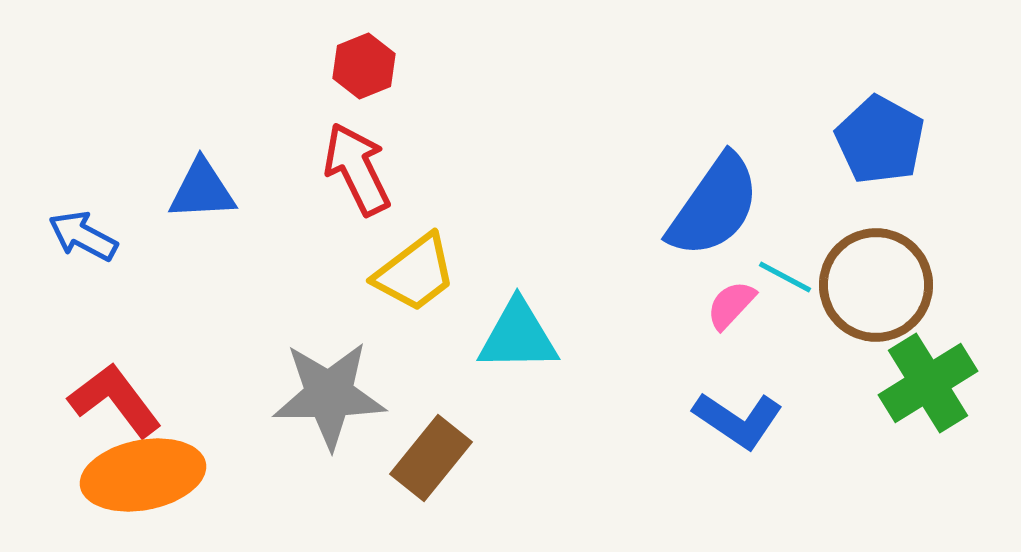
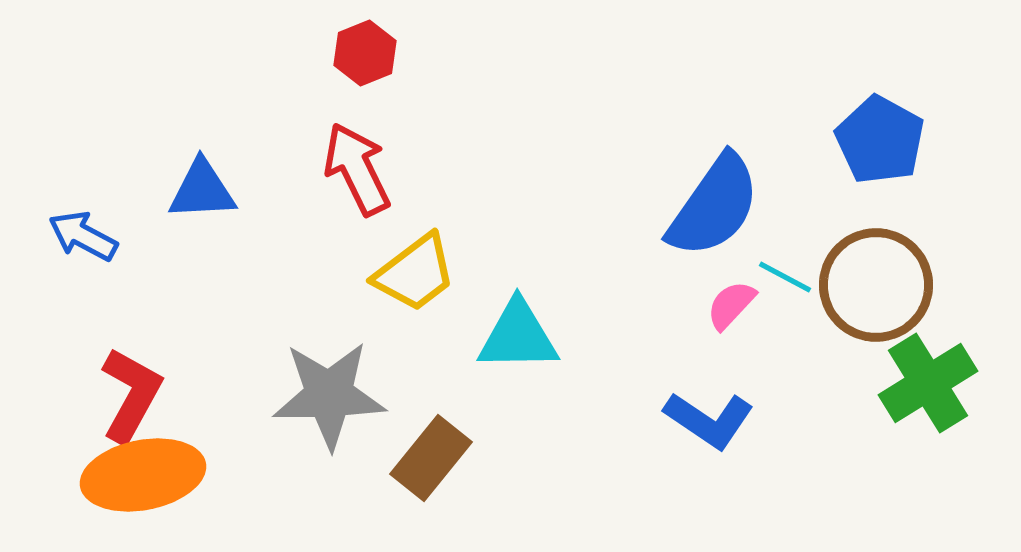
red hexagon: moved 1 px right, 13 px up
red L-shape: moved 16 px right, 5 px up; rotated 66 degrees clockwise
blue L-shape: moved 29 px left
